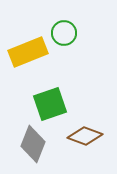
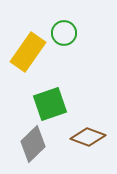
yellow rectangle: rotated 33 degrees counterclockwise
brown diamond: moved 3 px right, 1 px down
gray diamond: rotated 24 degrees clockwise
